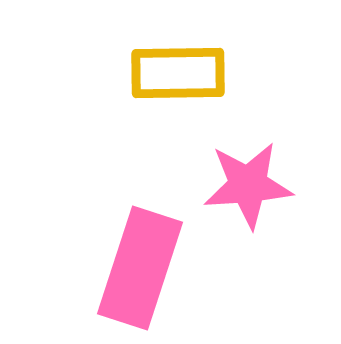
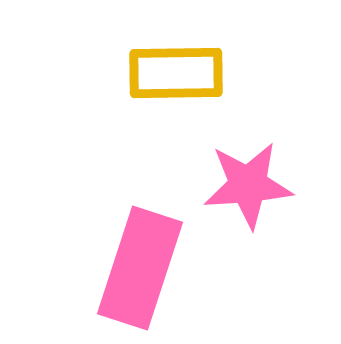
yellow rectangle: moved 2 px left
